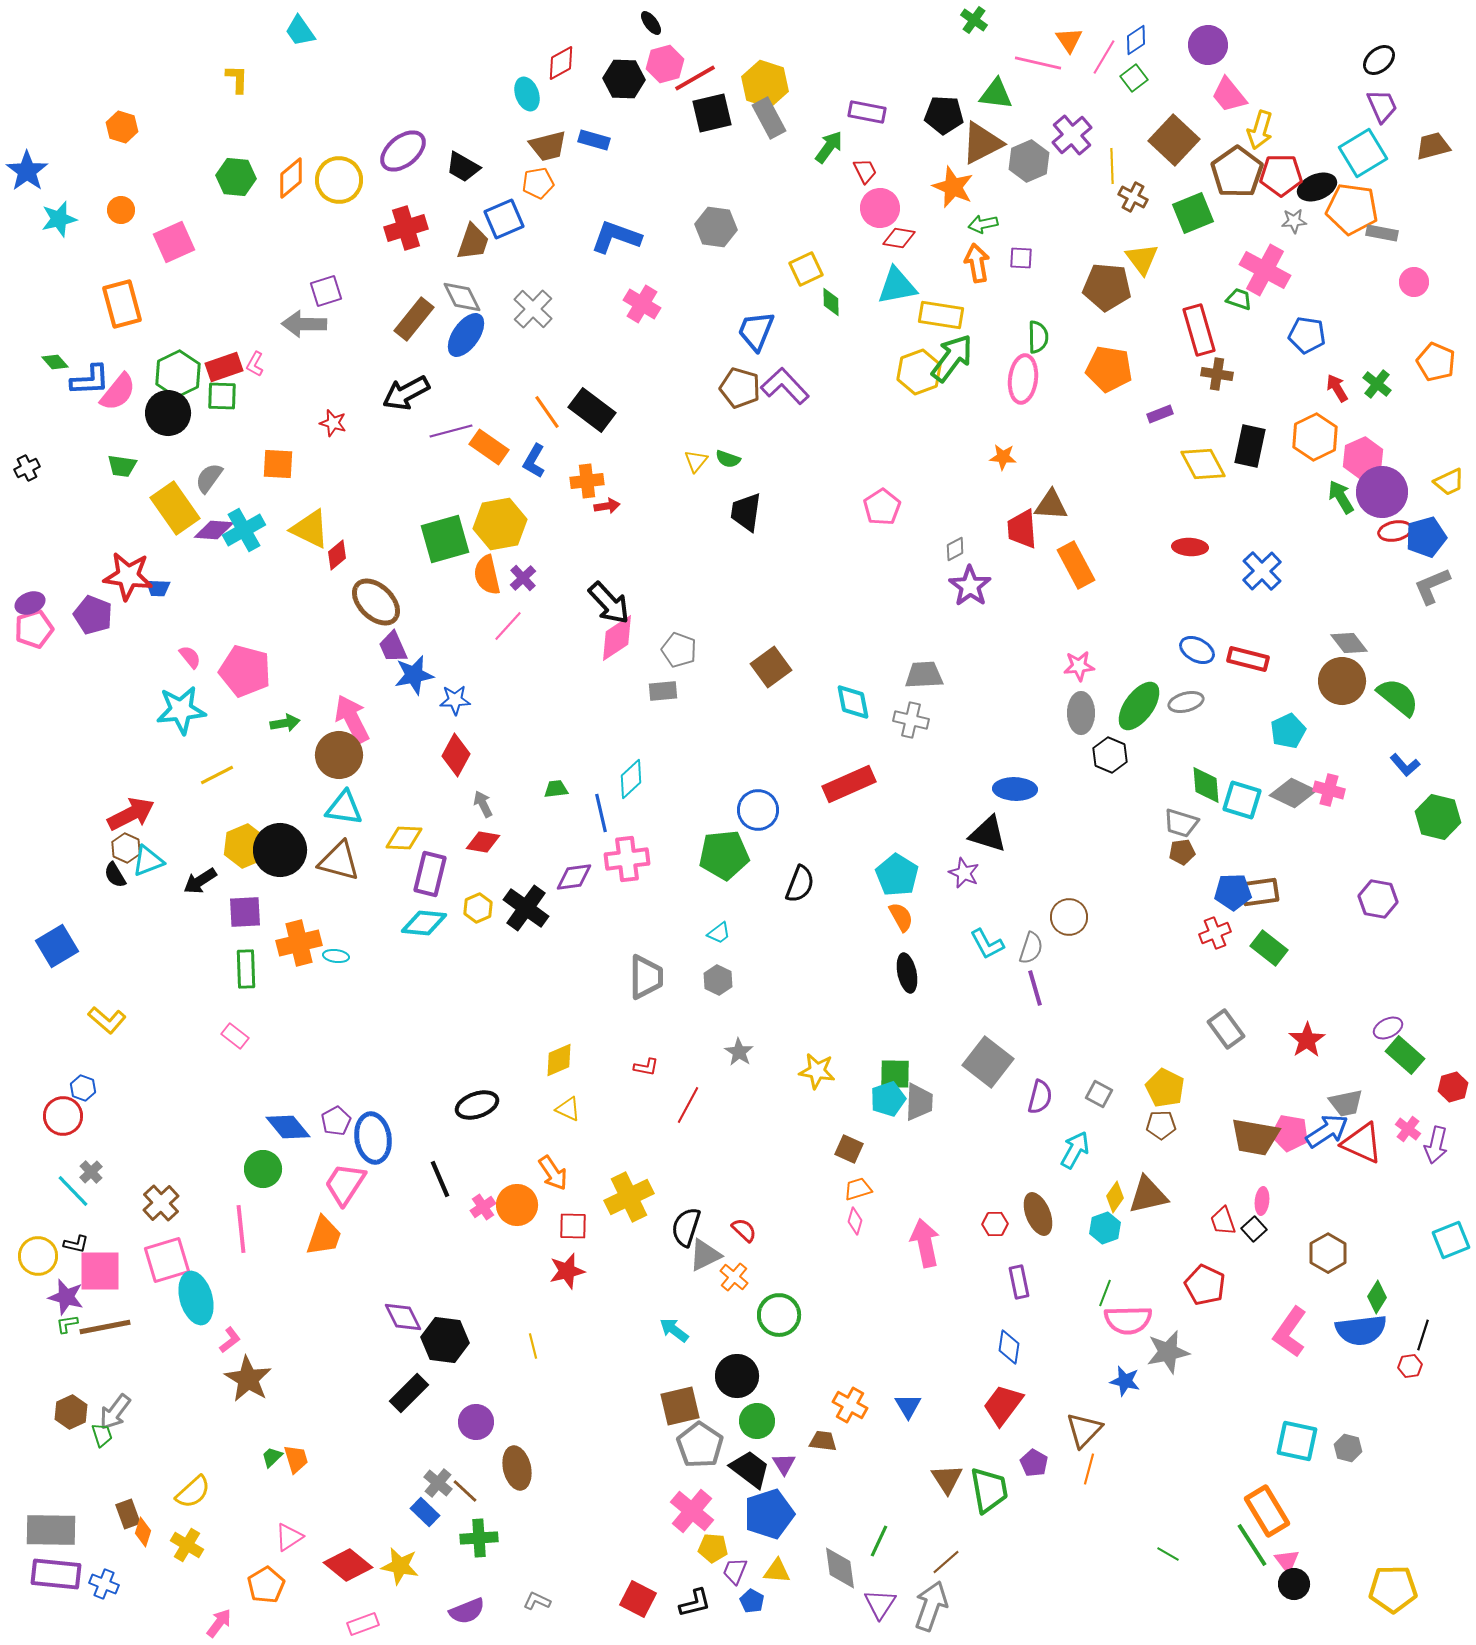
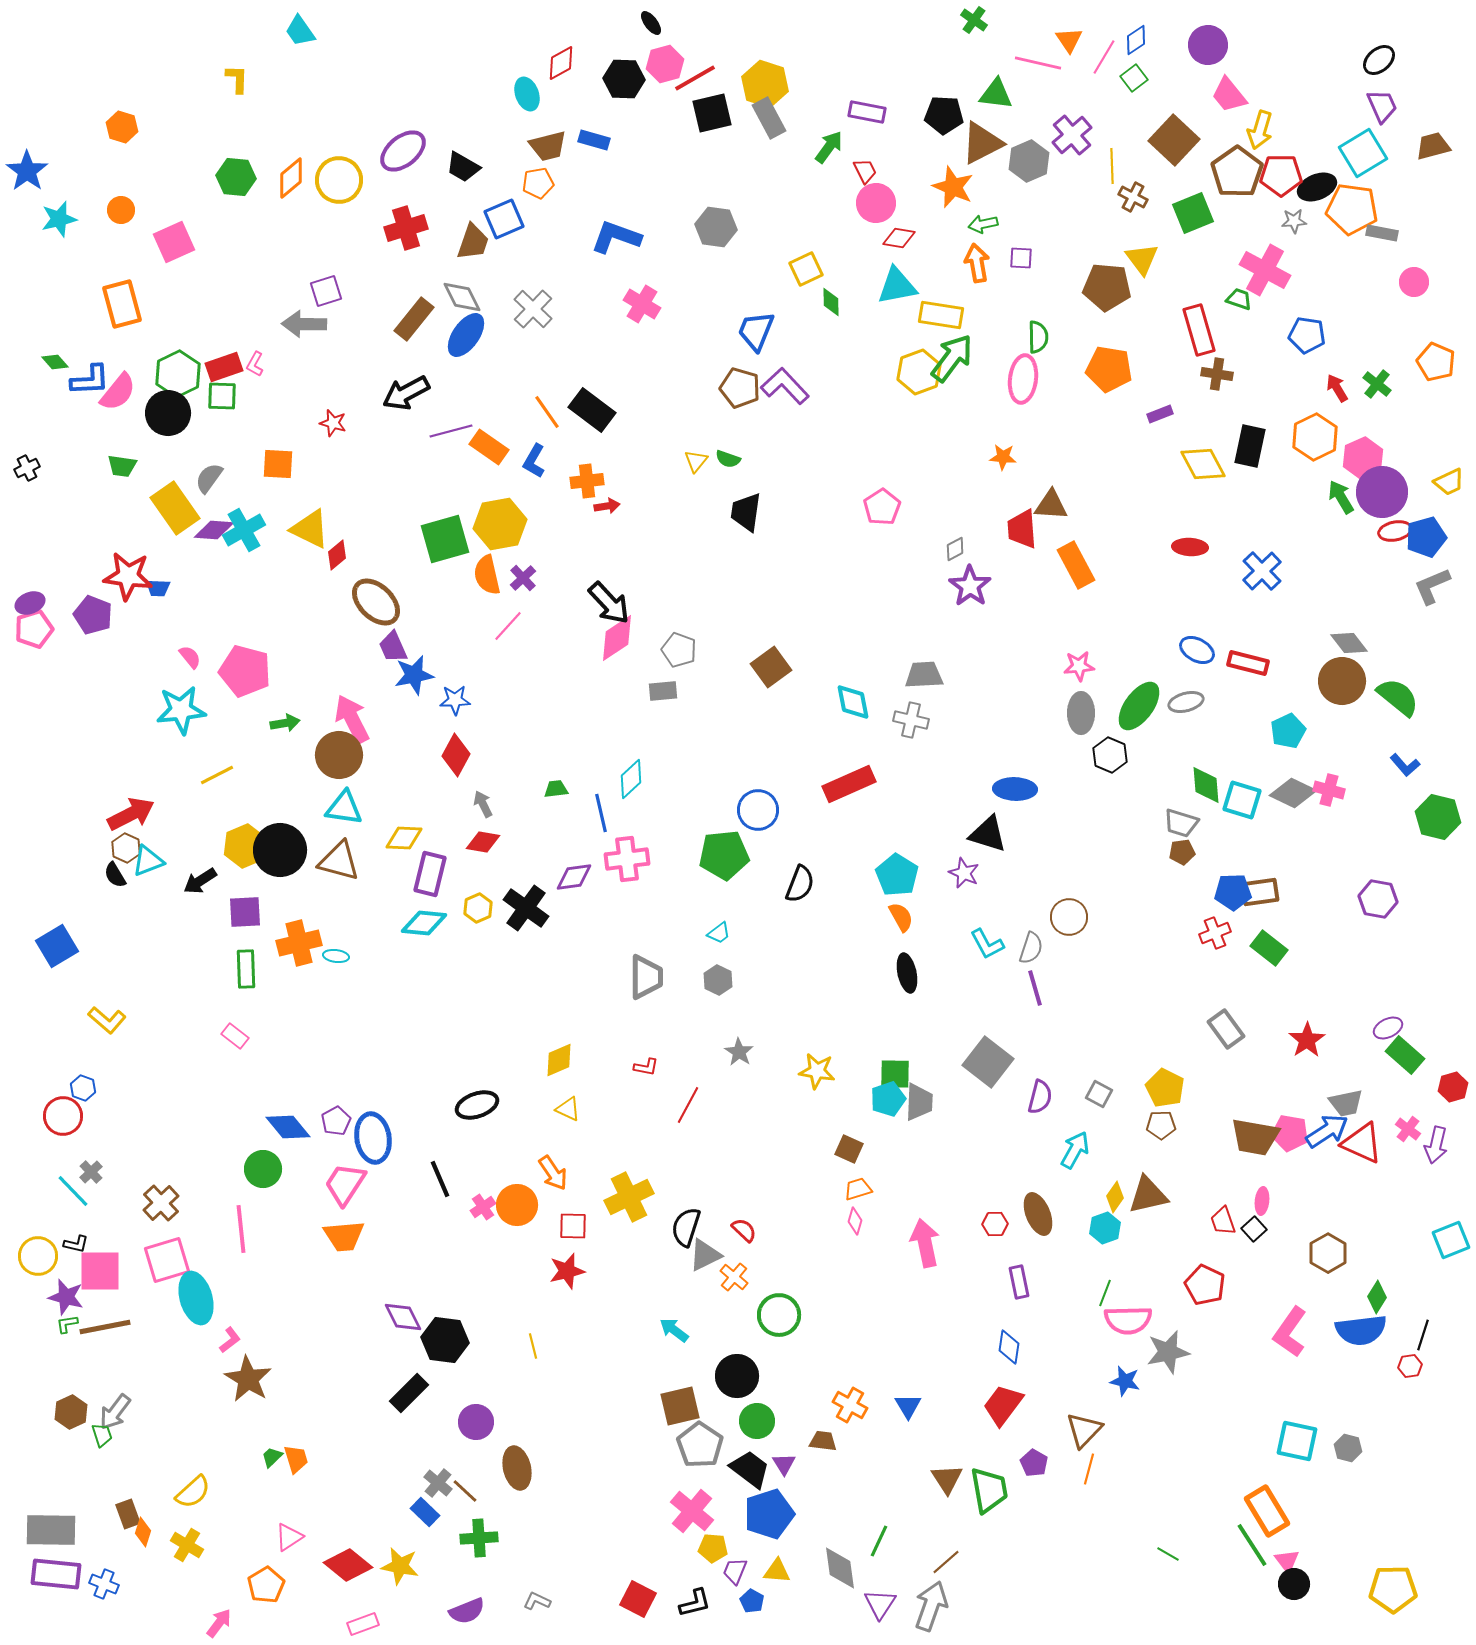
pink circle at (880, 208): moved 4 px left, 5 px up
red rectangle at (1248, 659): moved 4 px down
orange trapezoid at (324, 1236): moved 20 px right; rotated 66 degrees clockwise
